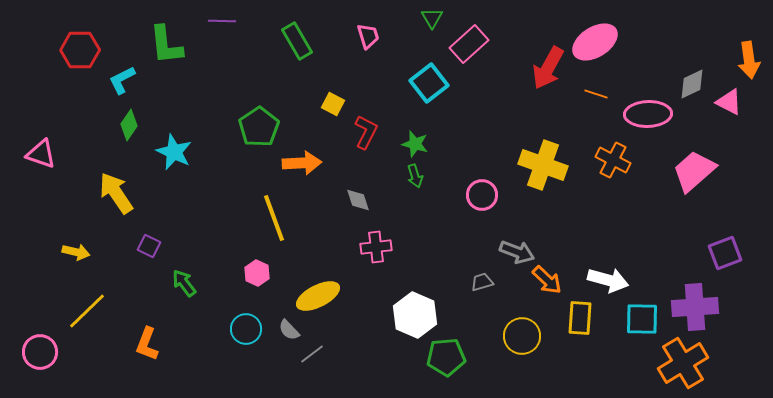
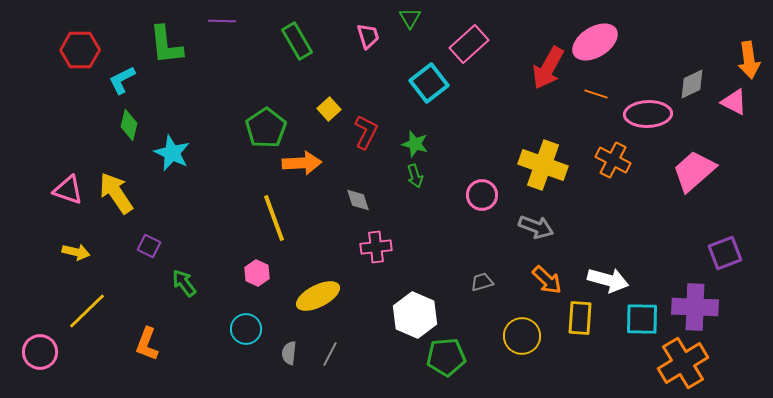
green triangle at (432, 18): moved 22 px left
pink triangle at (729, 102): moved 5 px right
yellow square at (333, 104): moved 4 px left, 5 px down; rotated 20 degrees clockwise
green diamond at (129, 125): rotated 20 degrees counterclockwise
green pentagon at (259, 127): moved 7 px right, 1 px down
cyan star at (174, 152): moved 2 px left, 1 px down
pink triangle at (41, 154): moved 27 px right, 36 px down
gray arrow at (517, 252): moved 19 px right, 25 px up
purple cross at (695, 307): rotated 6 degrees clockwise
gray semicircle at (289, 330): moved 23 px down; rotated 50 degrees clockwise
gray line at (312, 354): moved 18 px right; rotated 25 degrees counterclockwise
